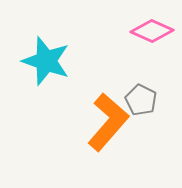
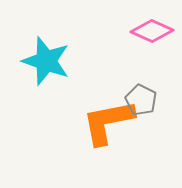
orange L-shape: rotated 142 degrees counterclockwise
